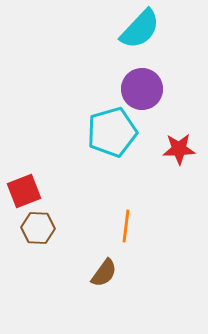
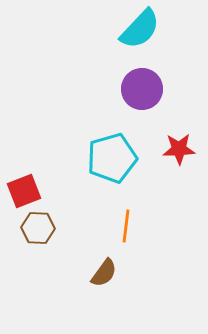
cyan pentagon: moved 26 px down
